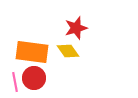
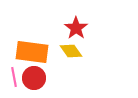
red star: rotated 20 degrees counterclockwise
yellow diamond: moved 3 px right
pink line: moved 1 px left, 5 px up
